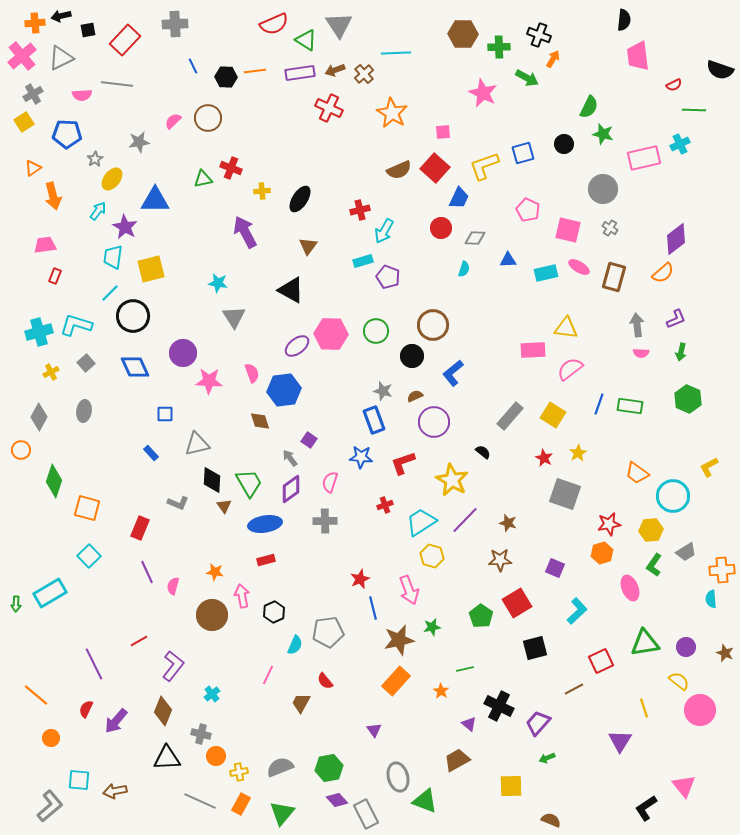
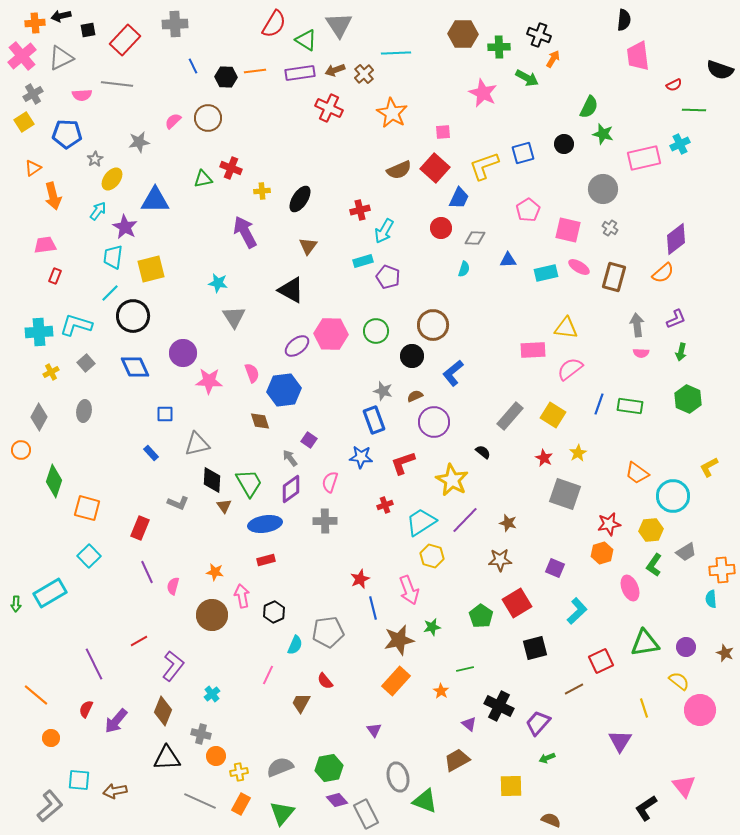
red semicircle at (274, 24): rotated 36 degrees counterclockwise
pink pentagon at (528, 210): rotated 15 degrees clockwise
cyan cross at (39, 332): rotated 12 degrees clockwise
